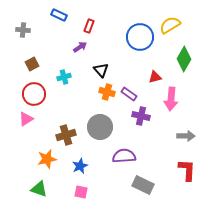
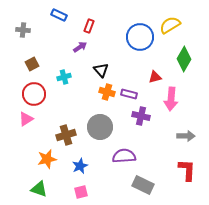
purple rectangle: rotated 21 degrees counterclockwise
pink square: rotated 24 degrees counterclockwise
